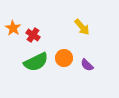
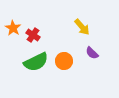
orange circle: moved 3 px down
purple semicircle: moved 5 px right, 12 px up
